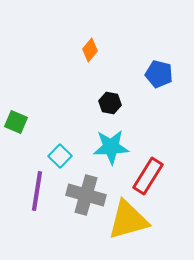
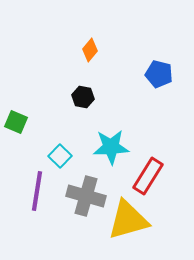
black hexagon: moved 27 px left, 6 px up
gray cross: moved 1 px down
